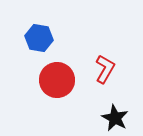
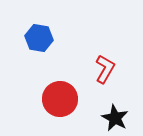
red circle: moved 3 px right, 19 px down
